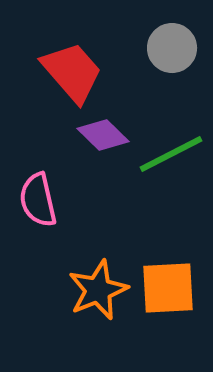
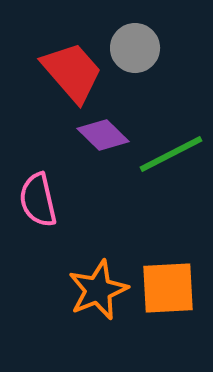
gray circle: moved 37 px left
